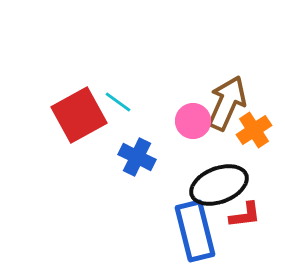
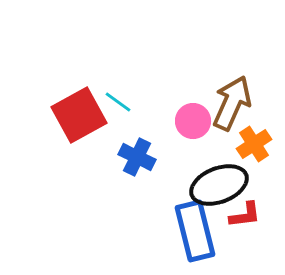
brown arrow: moved 5 px right
orange cross: moved 14 px down
